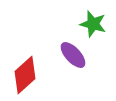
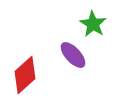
green star: rotated 16 degrees clockwise
